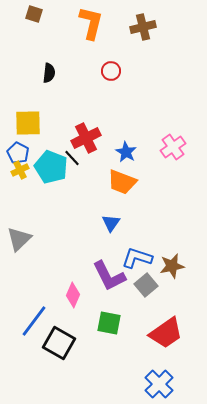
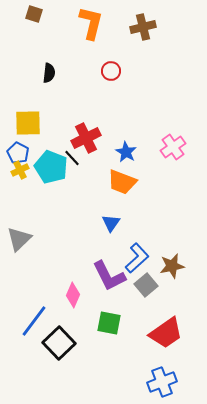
blue L-shape: rotated 120 degrees clockwise
black square: rotated 16 degrees clockwise
blue cross: moved 3 px right, 2 px up; rotated 24 degrees clockwise
